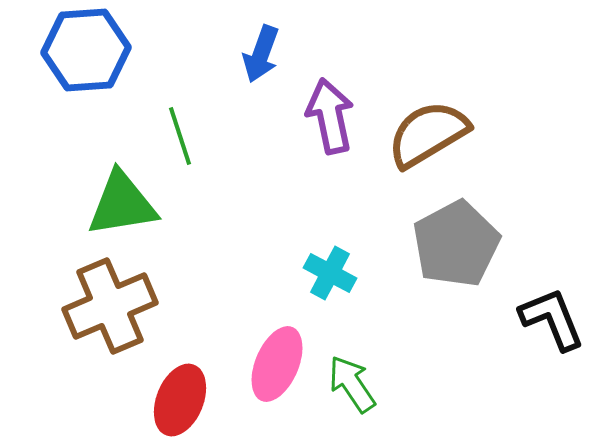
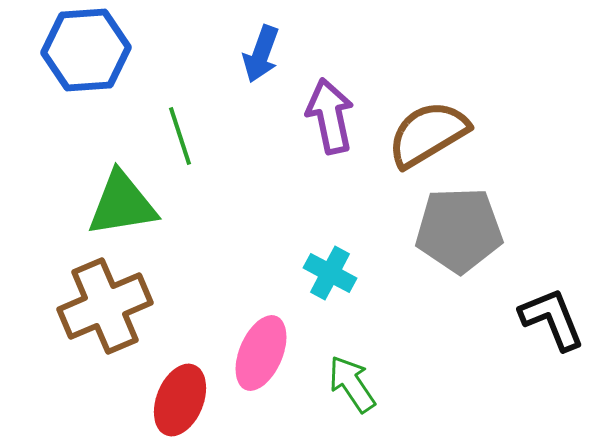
gray pentagon: moved 3 px right, 14 px up; rotated 26 degrees clockwise
brown cross: moved 5 px left
pink ellipse: moved 16 px left, 11 px up
